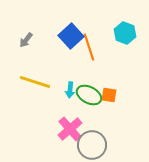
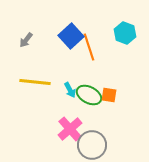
yellow line: rotated 12 degrees counterclockwise
cyan arrow: rotated 35 degrees counterclockwise
